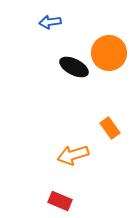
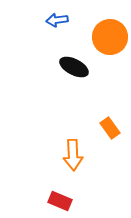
blue arrow: moved 7 px right, 2 px up
orange circle: moved 1 px right, 16 px up
orange arrow: rotated 76 degrees counterclockwise
